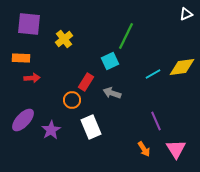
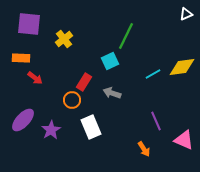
red arrow: moved 3 px right; rotated 42 degrees clockwise
red rectangle: moved 2 px left
pink triangle: moved 8 px right, 9 px up; rotated 35 degrees counterclockwise
